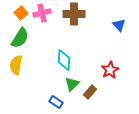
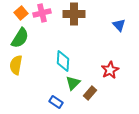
cyan diamond: moved 1 px left, 1 px down
green triangle: moved 1 px right, 1 px up
brown rectangle: moved 1 px down
